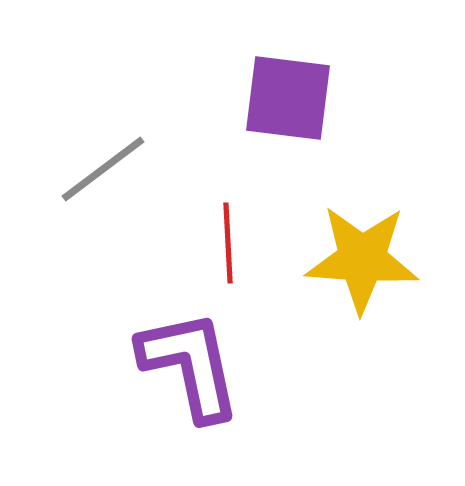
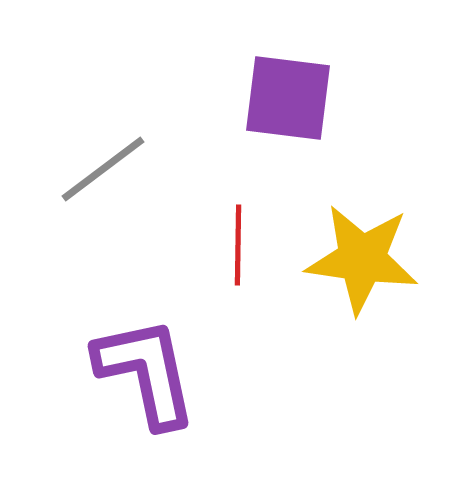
red line: moved 10 px right, 2 px down; rotated 4 degrees clockwise
yellow star: rotated 4 degrees clockwise
purple L-shape: moved 44 px left, 7 px down
